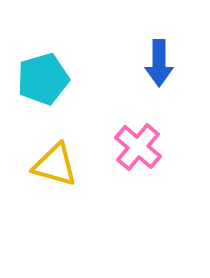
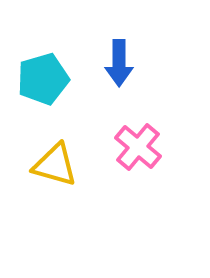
blue arrow: moved 40 px left
